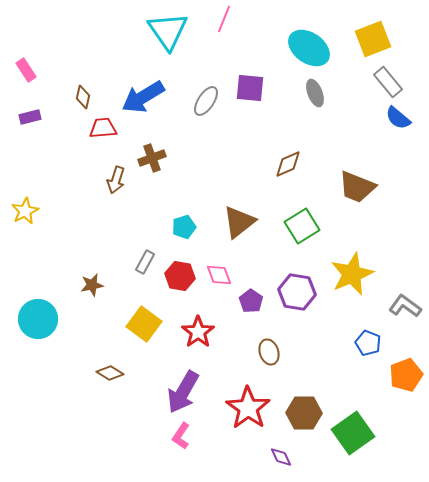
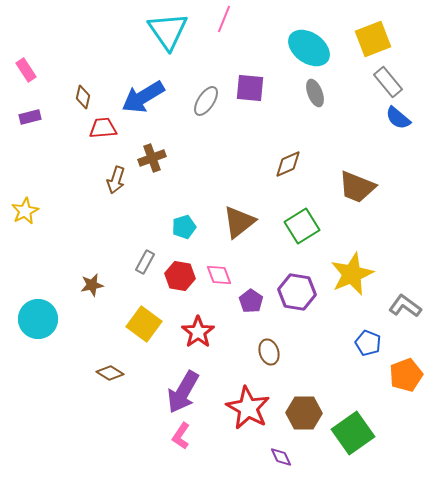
red star at (248, 408): rotated 6 degrees counterclockwise
